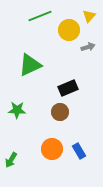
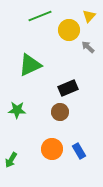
gray arrow: rotated 120 degrees counterclockwise
